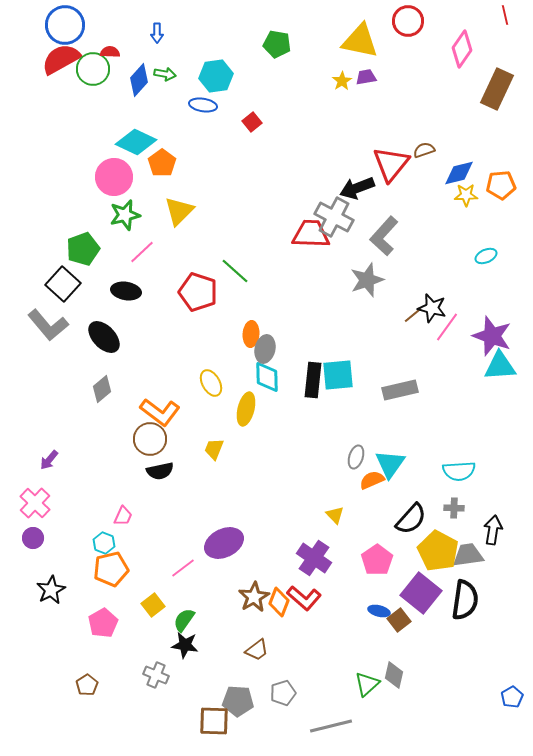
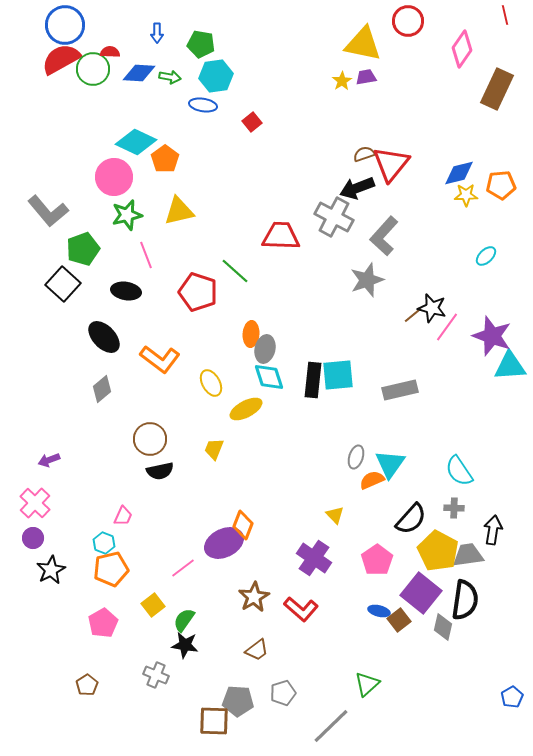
yellow triangle at (360, 41): moved 3 px right, 3 px down
green pentagon at (277, 44): moved 76 px left
green arrow at (165, 74): moved 5 px right, 3 px down
blue diamond at (139, 80): moved 7 px up; rotated 52 degrees clockwise
brown semicircle at (424, 150): moved 60 px left, 4 px down
orange pentagon at (162, 163): moved 3 px right, 4 px up
yellow triangle at (179, 211): rotated 32 degrees clockwise
green star at (125, 215): moved 2 px right
red trapezoid at (311, 234): moved 30 px left, 2 px down
pink line at (142, 252): moved 4 px right, 3 px down; rotated 68 degrees counterclockwise
cyan ellipse at (486, 256): rotated 20 degrees counterclockwise
gray L-shape at (48, 325): moved 114 px up
cyan triangle at (500, 366): moved 10 px right
cyan diamond at (267, 377): moved 2 px right; rotated 16 degrees counterclockwise
yellow ellipse at (246, 409): rotated 48 degrees clockwise
orange L-shape at (160, 412): moved 53 px up
purple arrow at (49, 460): rotated 30 degrees clockwise
cyan semicircle at (459, 471): rotated 60 degrees clockwise
black star at (51, 590): moved 20 px up
red L-shape at (304, 598): moved 3 px left, 11 px down
orange diamond at (279, 602): moved 36 px left, 77 px up
gray diamond at (394, 675): moved 49 px right, 48 px up
gray line at (331, 726): rotated 30 degrees counterclockwise
